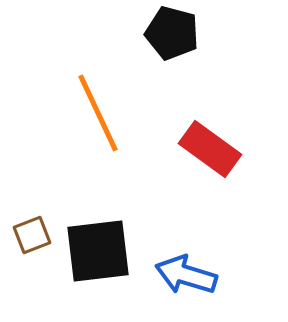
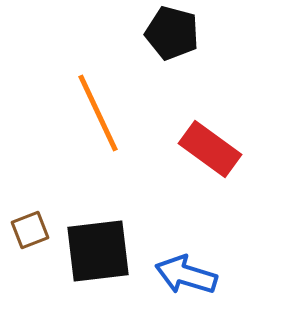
brown square: moved 2 px left, 5 px up
